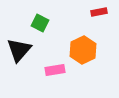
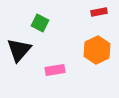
orange hexagon: moved 14 px right
